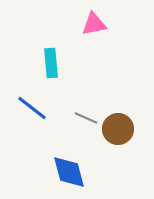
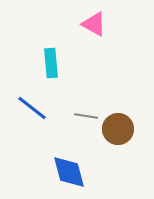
pink triangle: rotated 40 degrees clockwise
gray line: moved 2 px up; rotated 15 degrees counterclockwise
